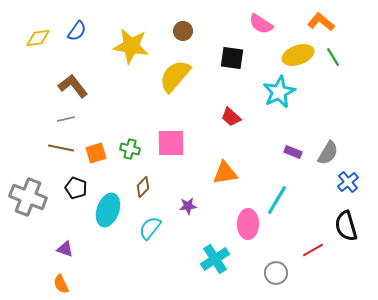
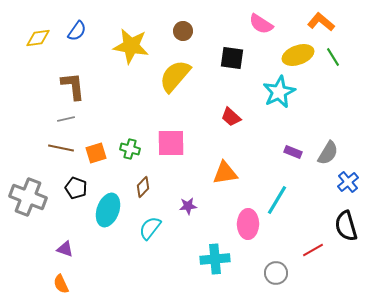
brown L-shape: rotated 32 degrees clockwise
cyan cross: rotated 28 degrees clockwise
